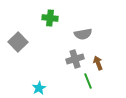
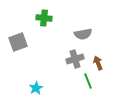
green cross: moved 6 px left
gray square: rotated 24 degrees clockwise
cyan star: moved 3 px left
